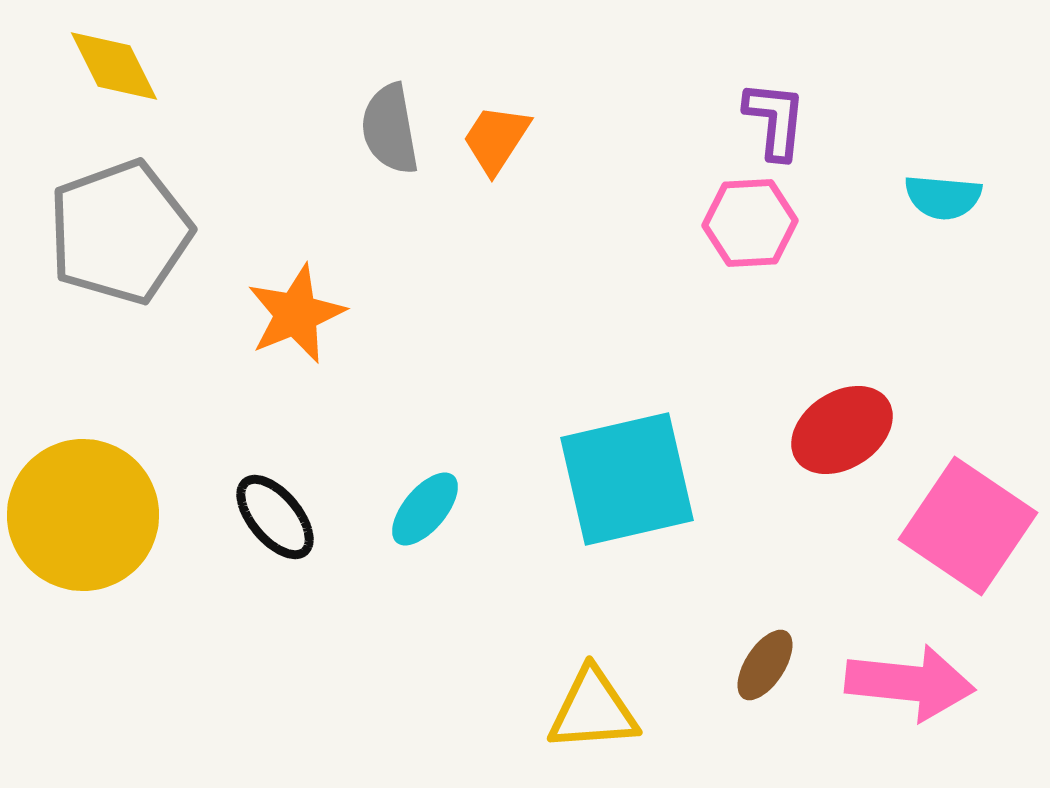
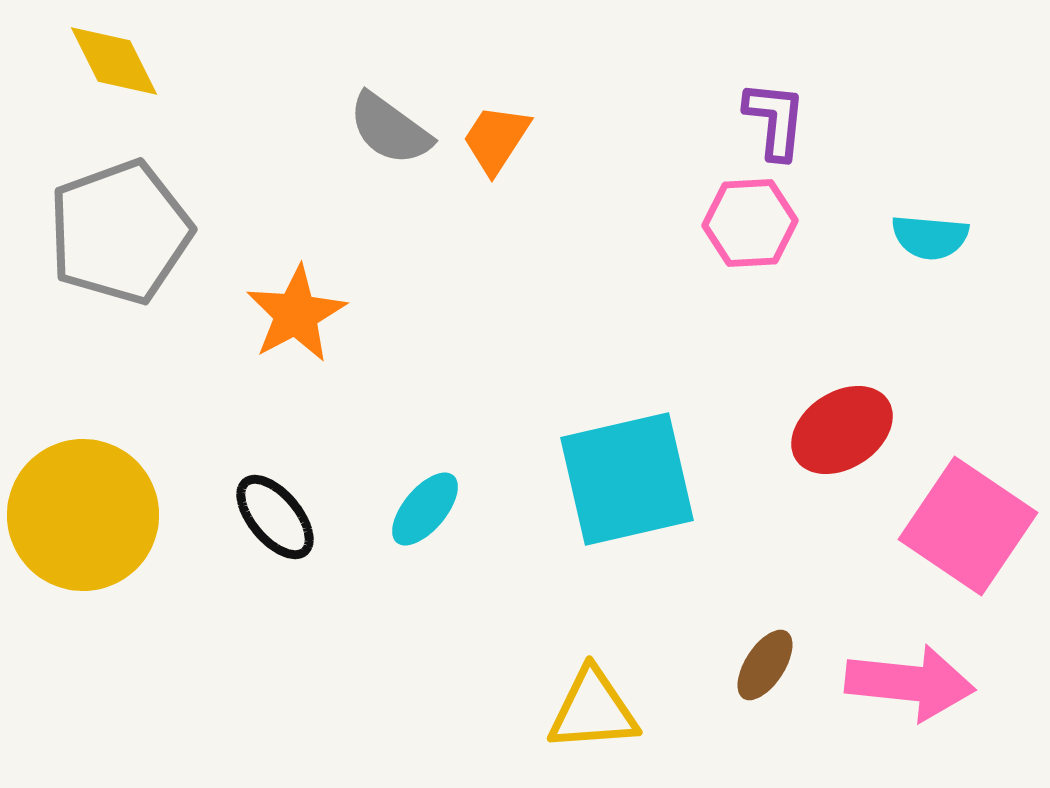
yellow diamond: moved 5 px up
gray semicircle: rotated 44 degrees counterclockwise
cyan semicircle: moved 13 px left, 40 px down
orange star: rotated 6 degrees counterclockwise
